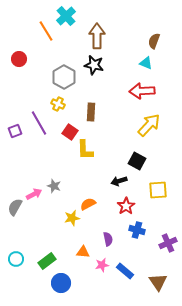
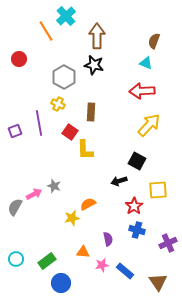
purple line: rotated 20 degrees clockwise
red star: moved 8 px right
